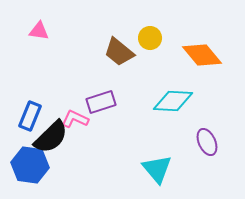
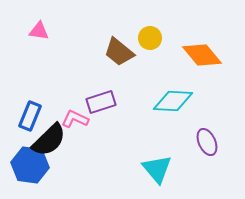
black semicircle: moved 2 px left, 3 px down
